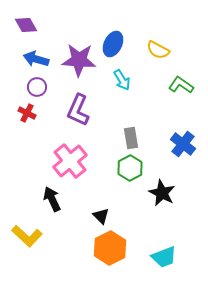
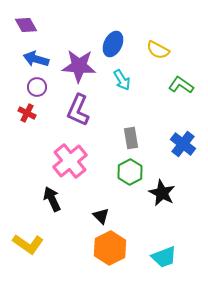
purple star: moved 6 px down
green hexagon: moved 4 px down
yellow L-shape: moved 1 px right, 8 px down; rotated 8 degrees counterclockwise
